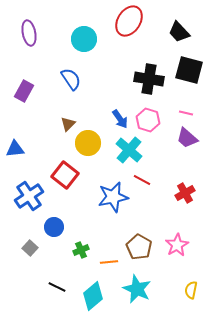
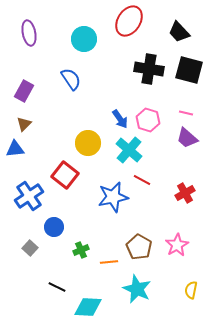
black cross: moved 10 px up
brown triangle: moved 44 px left
cyan diamond: moved 5 px left, 11 px down; rotated 44 degrees clockwise
